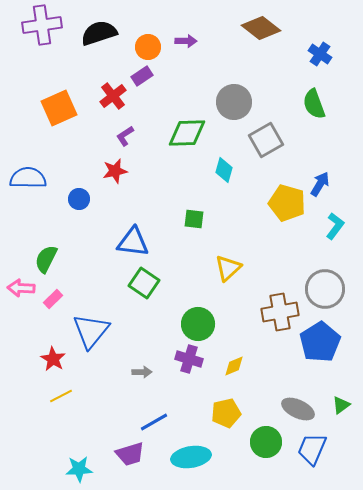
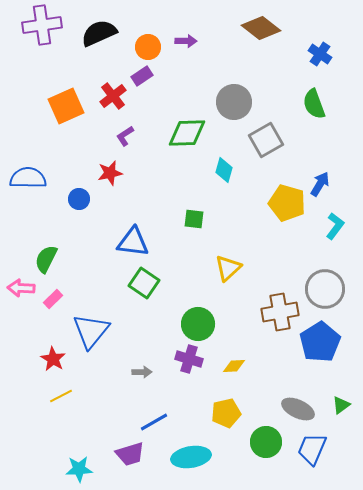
black semicircle at (99, 33): rotated 6 degrees counterclockwise
orange square at (59, 108): moved 7 px right, 2 px up
red star at (115, 171): moved 5 px left, 2 px down
yellow diamond at (234, 366): rotated 20 degrees clockwise
